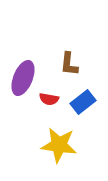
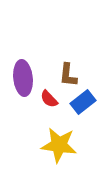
brown L-shape: moved 1 px left, 11 px down
purple ellipse: rotated 28 degrees counterclockwise
red semicircle: rotated 36 degrees clockwise
